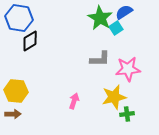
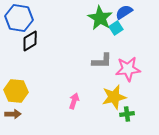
gray L-shape: moved 2 px right, 2 px down
